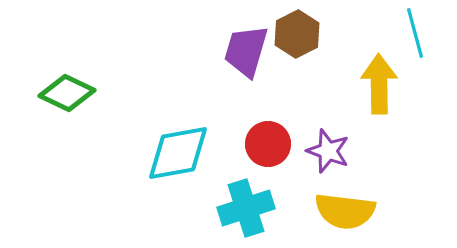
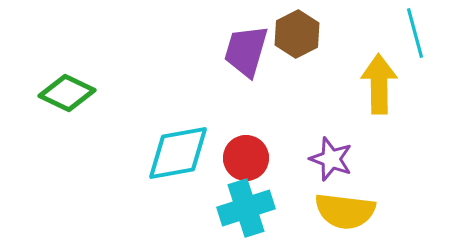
red circle: moved 22 px left, 14 px down
purple star: moved 3 px right, 8 px down
